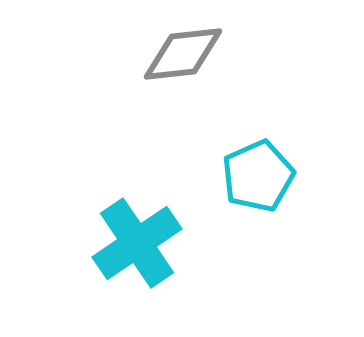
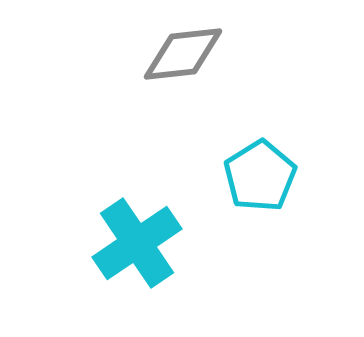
cyan pentagon: moved 2 px right; rotated 8 degrees counterclockwise
